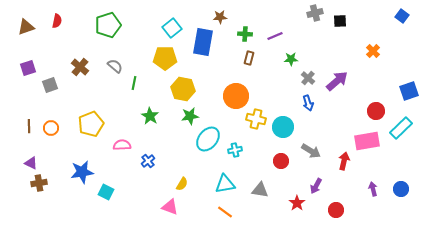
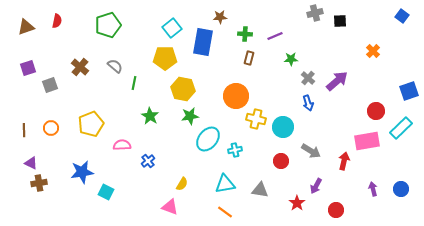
brown line at (29, 126): moved 5 px left, 4 px down
